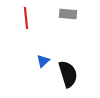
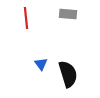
blue triangle: moved 2 px left, 3 px down; rotated 24 degrees counterclockwise
